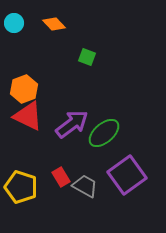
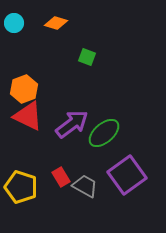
orange diamond: moved 2 px right, 1 px up; rotated 30 degrees counterclockwise
